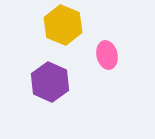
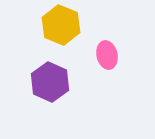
yellow hexagon: moved 2 px left
